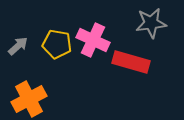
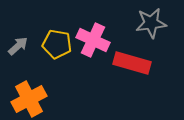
red rectangle: moved 1 px right, 1 px down
